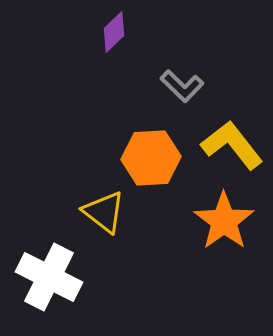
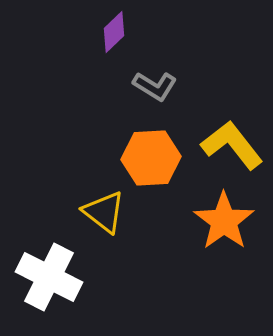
gray L-shape: moved 27 px left; rotated 12 degrees counterclockwise
